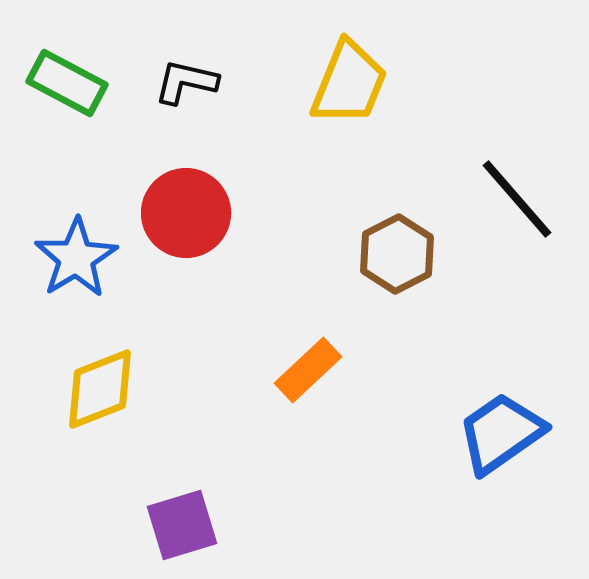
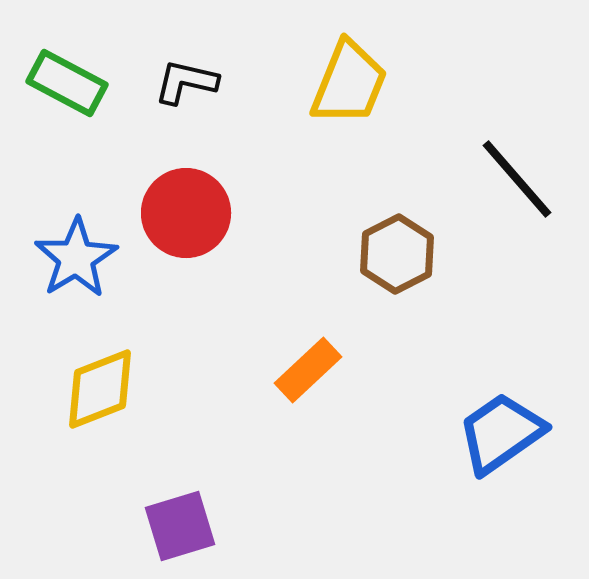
black line: moved 20 px up
purple square: moved 2 px left, 1 px down
